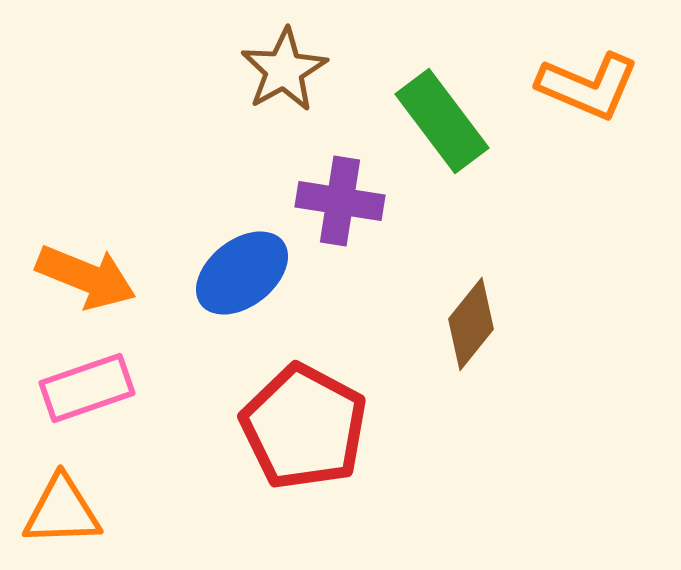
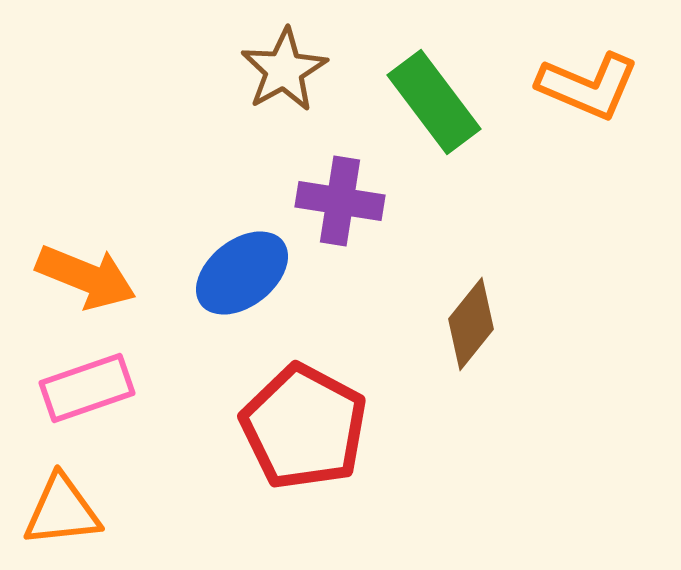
green rectangle: moved 8 px left, 19 px up
orange triangle: rotated 4 degrees counterclockwise
